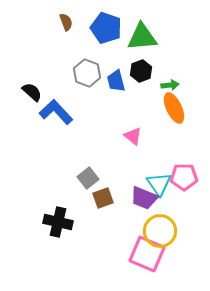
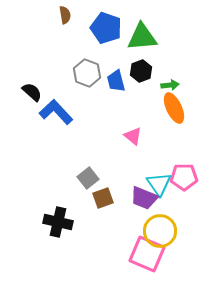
brown semicircle: moved 1 px left, 7 px up; rotated 12 degrees clockwise
